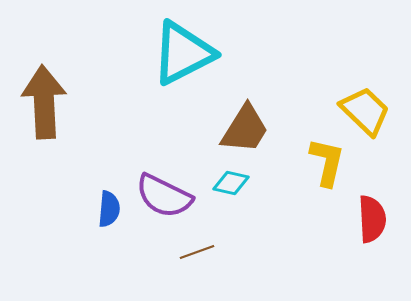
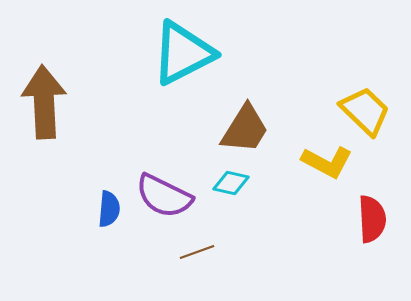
yellow L-shape: rotated 105 degrees clockwise
